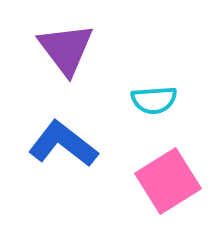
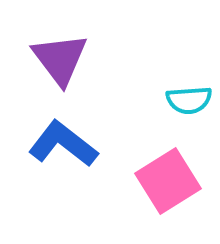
purple triangle: moved 6 px left, 10 px down
cyan semicircle: moved 35 px right
